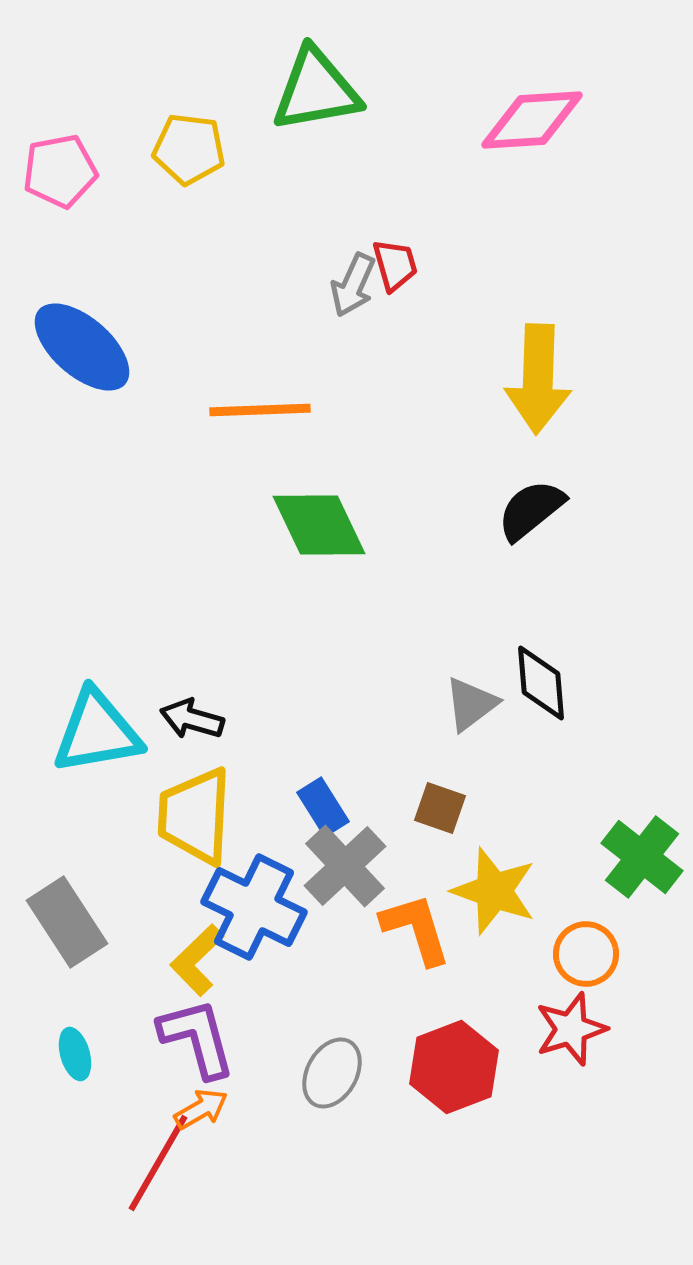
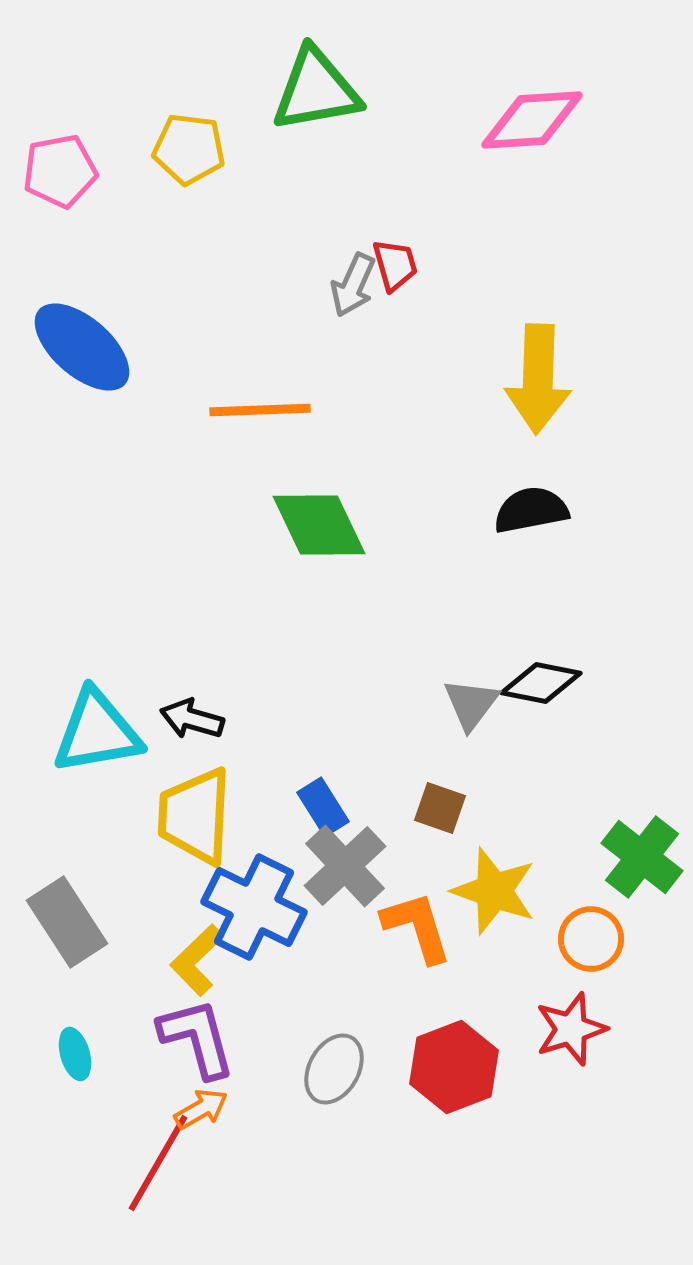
black semicircle: rotated 28 degrees clockwise
black diamond: rotated 74 degrees counterclockwise
gray triangle: rotated 16 degrees counterclockwise
orange L-shape: moved 1 px right, 2 px up
orange circle: moved 5 px right, 15 px up
gray ellipse: moved 2 px right, 4 px up
